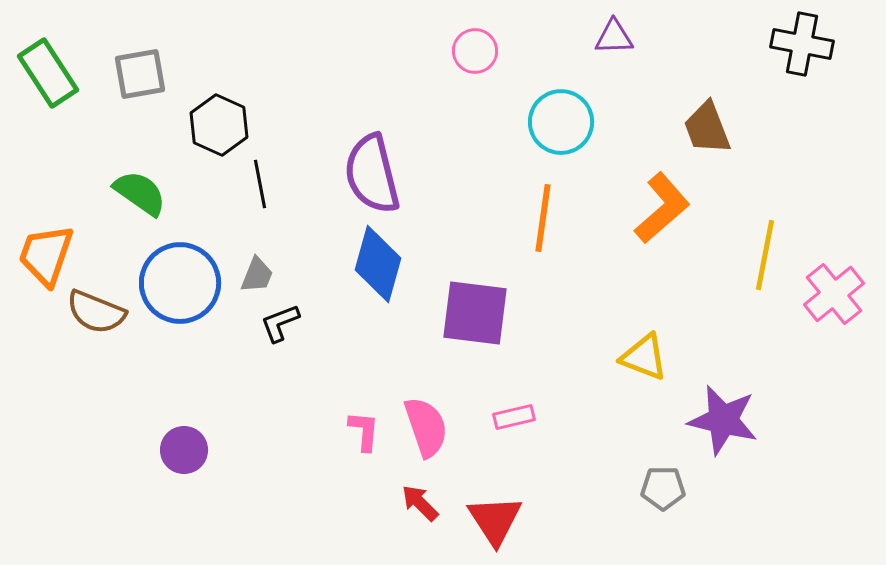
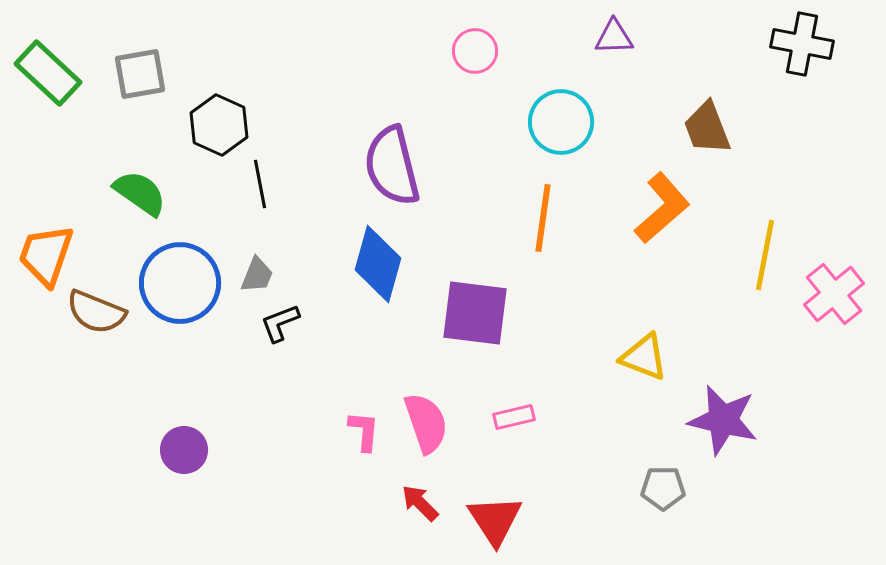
green rectangle: rotated 14 degrees counterclockwise
purple semicircle: moved 20 px right, 8 px up
pink semicircle: moved 4 px up
